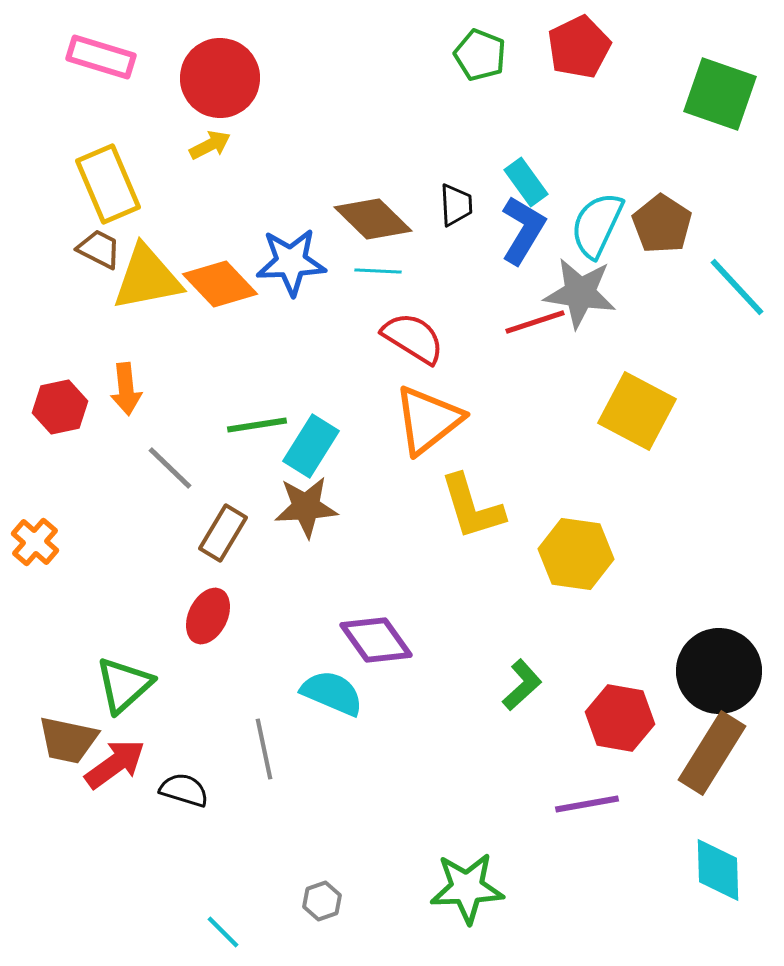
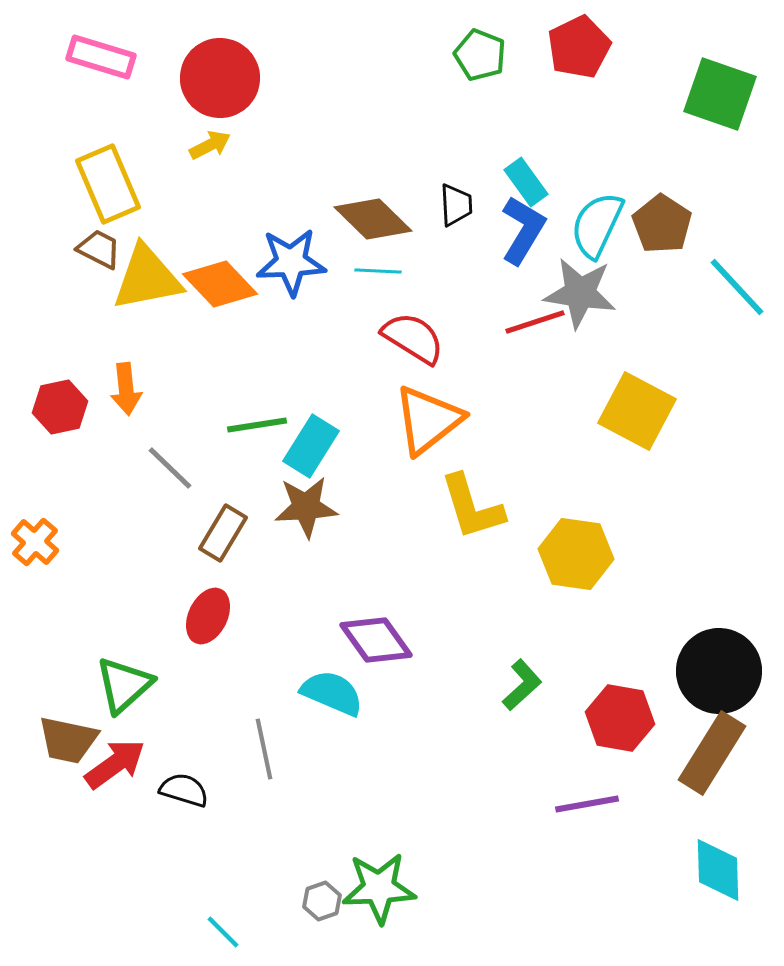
green star at (467, 888): moved 88 px left
